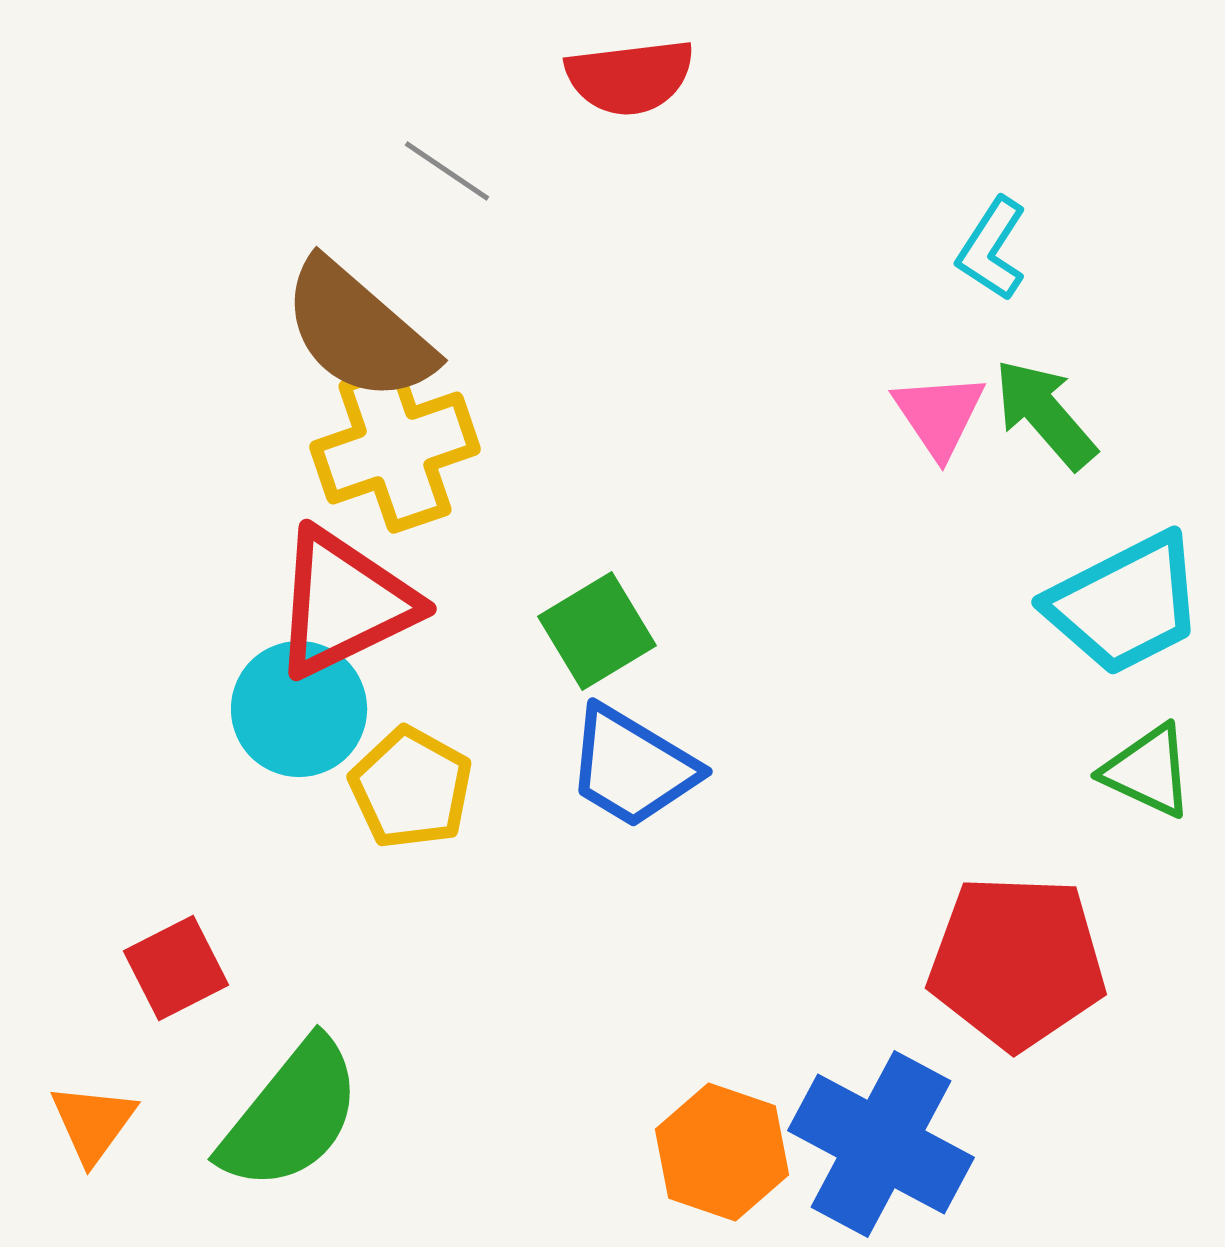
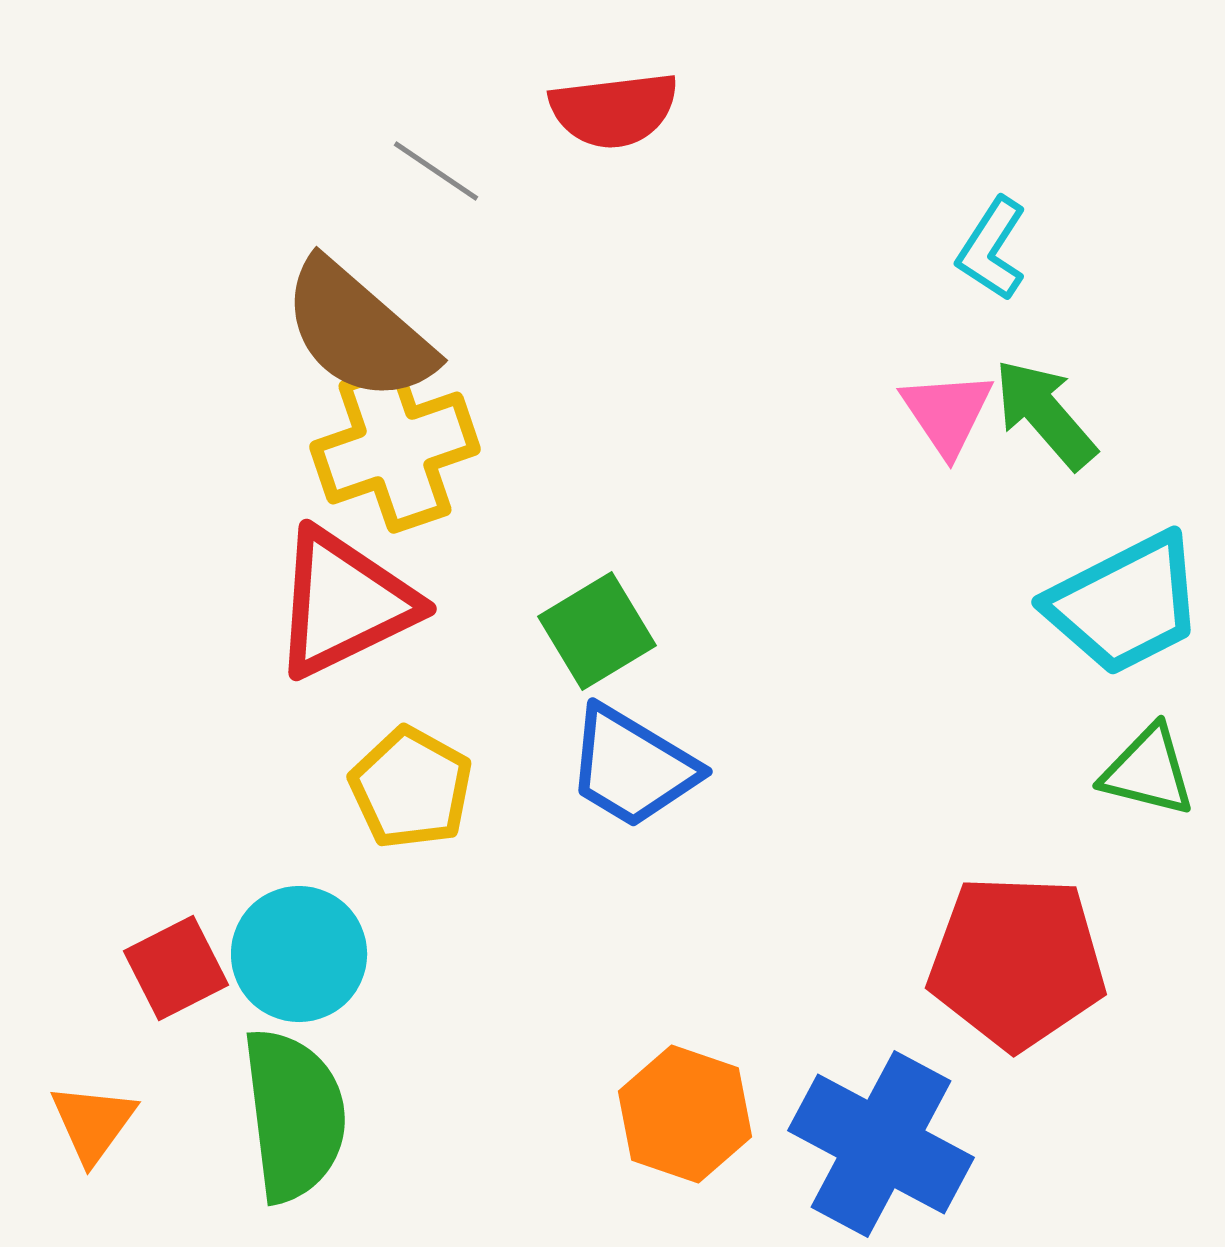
red semicircle: moved 16 px left, 33 px down
gray line: moved 11 px left
pink triangle: moved 8 px right, 2 px up
cyan circle: moved 245 px down
green triangle: rotated 11 degrees counterclockwise
green semicircle: moved 3 px right; rotated 46 degrees counterclockwise
orange hexagon: moved 37 px left, 38 px up
